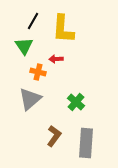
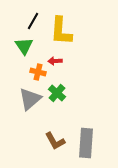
yellow L-shape: moved 2 px left, 2 px down
red arrow: moved 1 px left, 2 px down
green cross: moved 19 px left, 9 px up
brown L-shape: moved 1 px right, 5 px down; rotated 115 degrees clockwise
